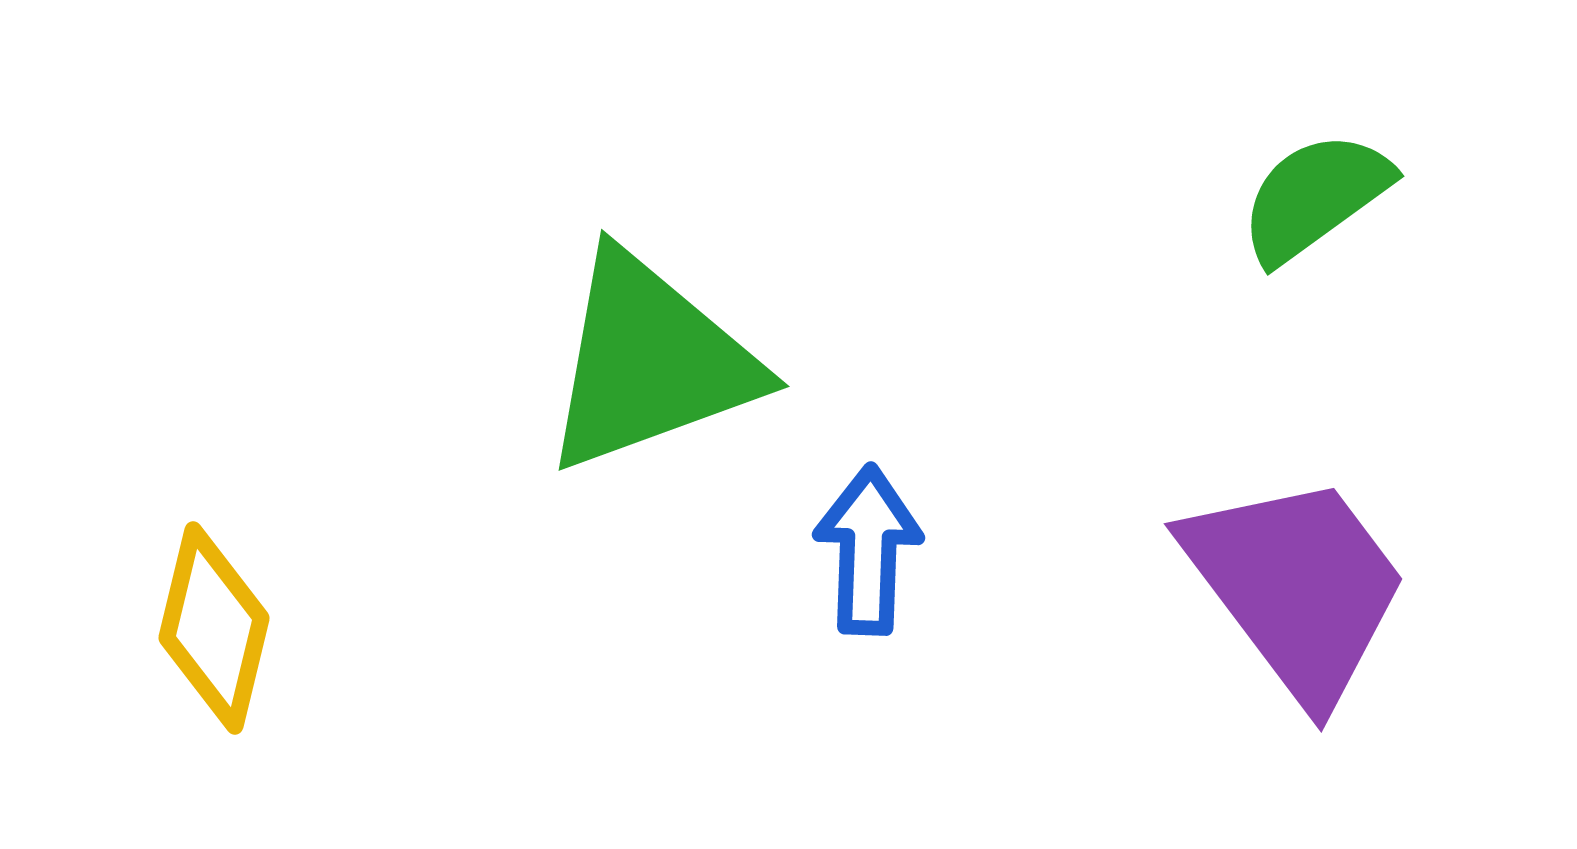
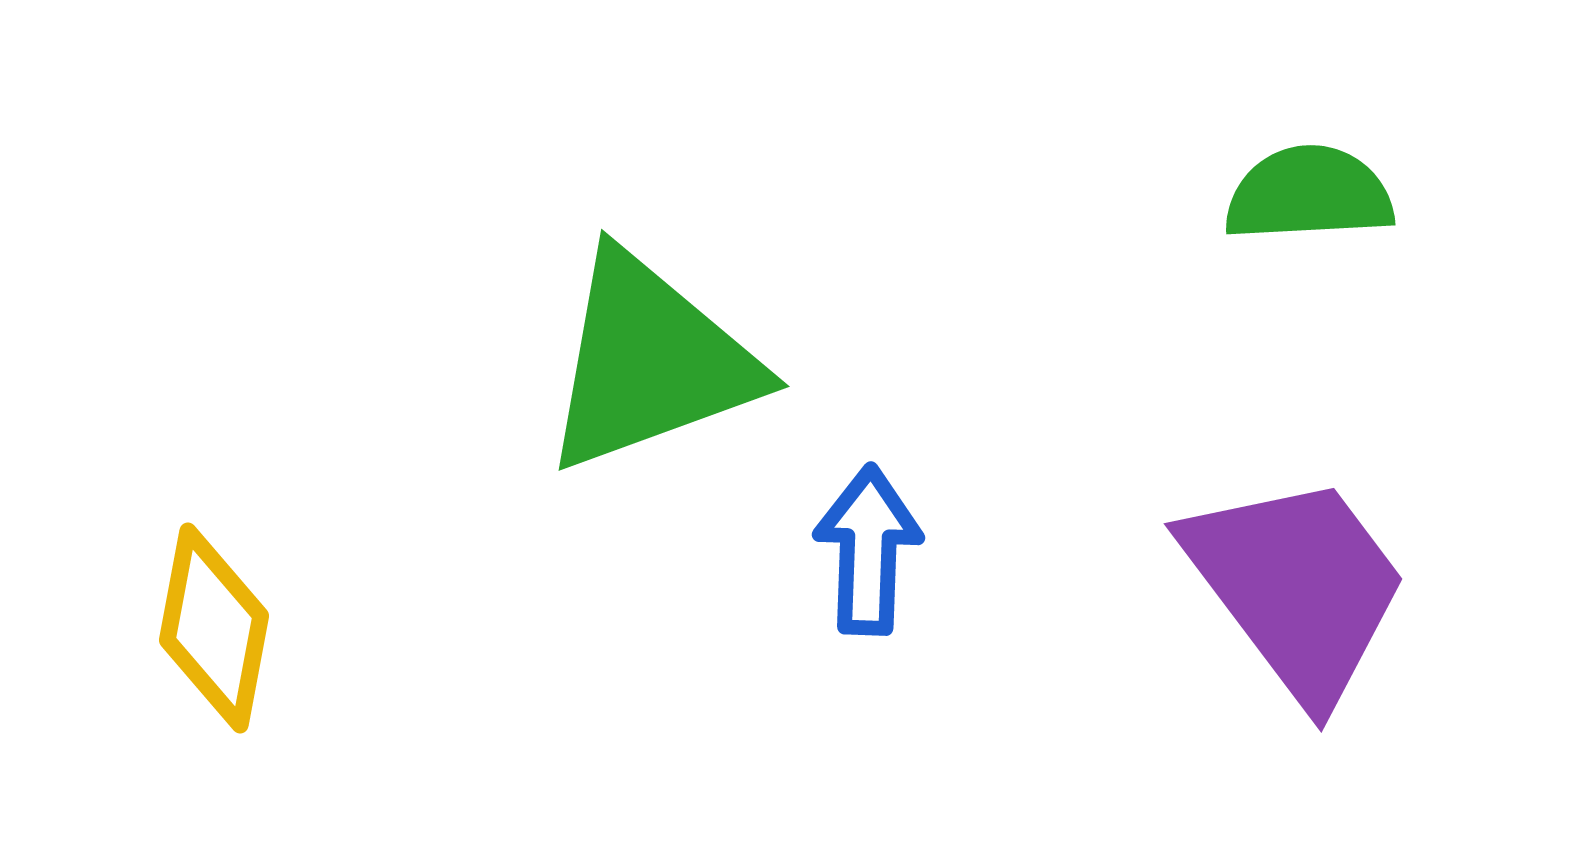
green semicircle: moved 6 px left, 3 px up; rotated 33 degrees clockwise
yellow diamond: rotated 3 degrees counterclockwise
